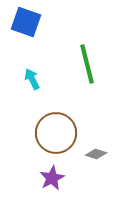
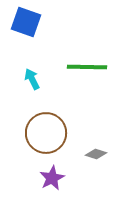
green line: moved 3 px down; rotated 75 degrees counterclockwise
brown circle: moved 10 px left
